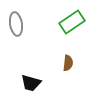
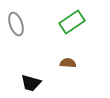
gray ellipse: rotated 10 degrees counterclockwise
brown semicircle: rotated 91 degrees counterclockwise
